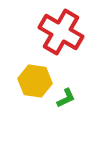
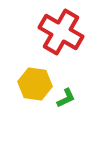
yellow hexagon: moved 3 px down
